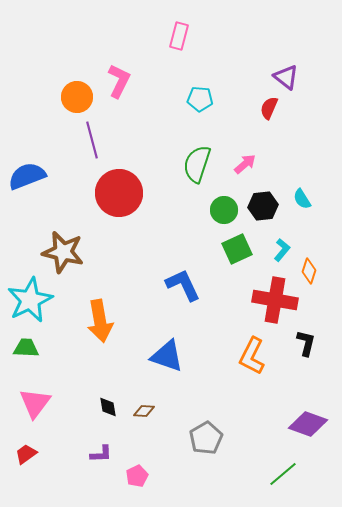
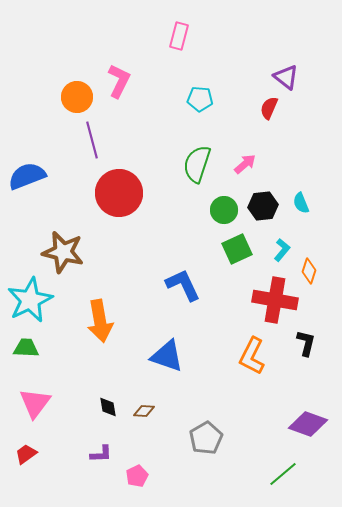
cyan semicircle: moved 1 px left, 4 px down; rotated 10 degrees clockwise
